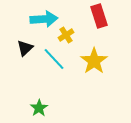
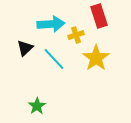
cyan arrow: moved 7 px right, 5 px down
yellow cross: moved 10 px right; rotated 14 degrees clockwise
yellow star: moved 2 px right, 3 px up
green star: moved 2 px left, 2 px up
